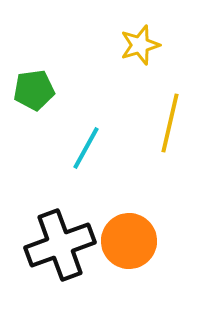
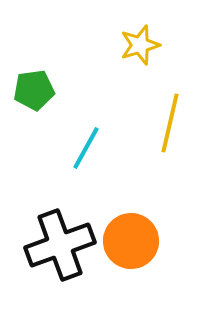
orange circle: moved 2 px right
